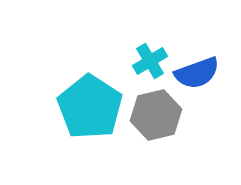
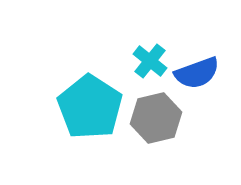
cyan cross: rotated 20 degrees counterclockwise
gray hexagon: moved 3 px down
